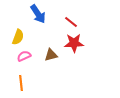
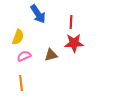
red line: rotated 56 degrees clockwise
